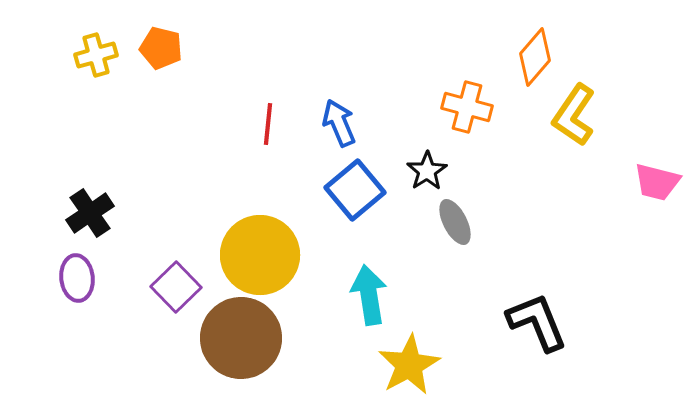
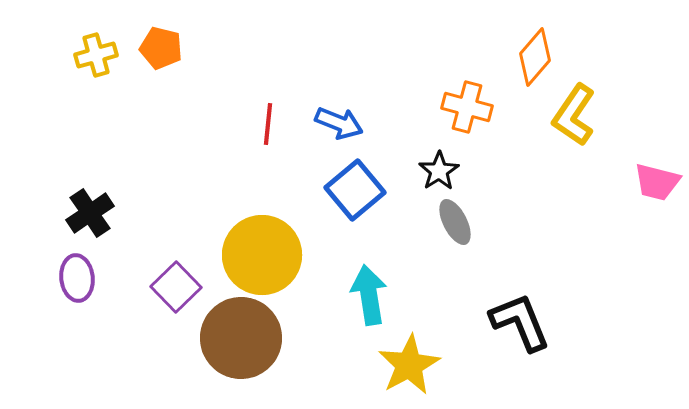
blue arrow: rotated 135 degrees clockwise
black star: moved 12 px right
yellow circle: moved 2 px right
black L-shape: moved 17 px left
